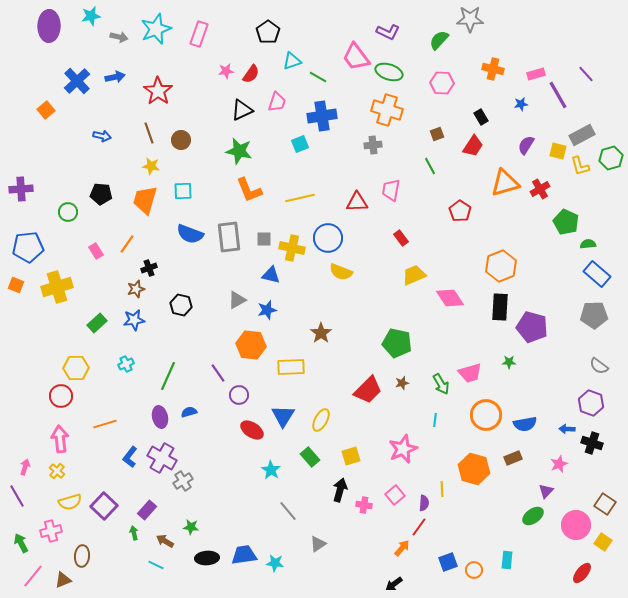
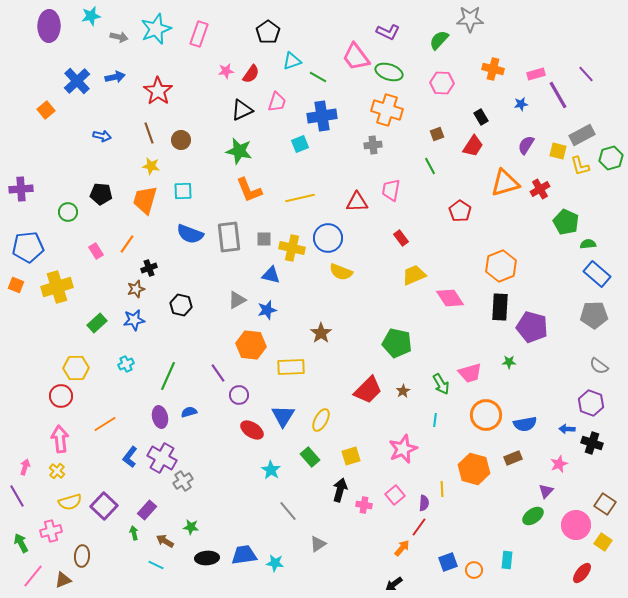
brown star at (402, 383): moved 1 px right, 8 px down; rotated 16 degrees counterclockwise
orange line at (105, 424): rotated 15 degrees counterclockwise
